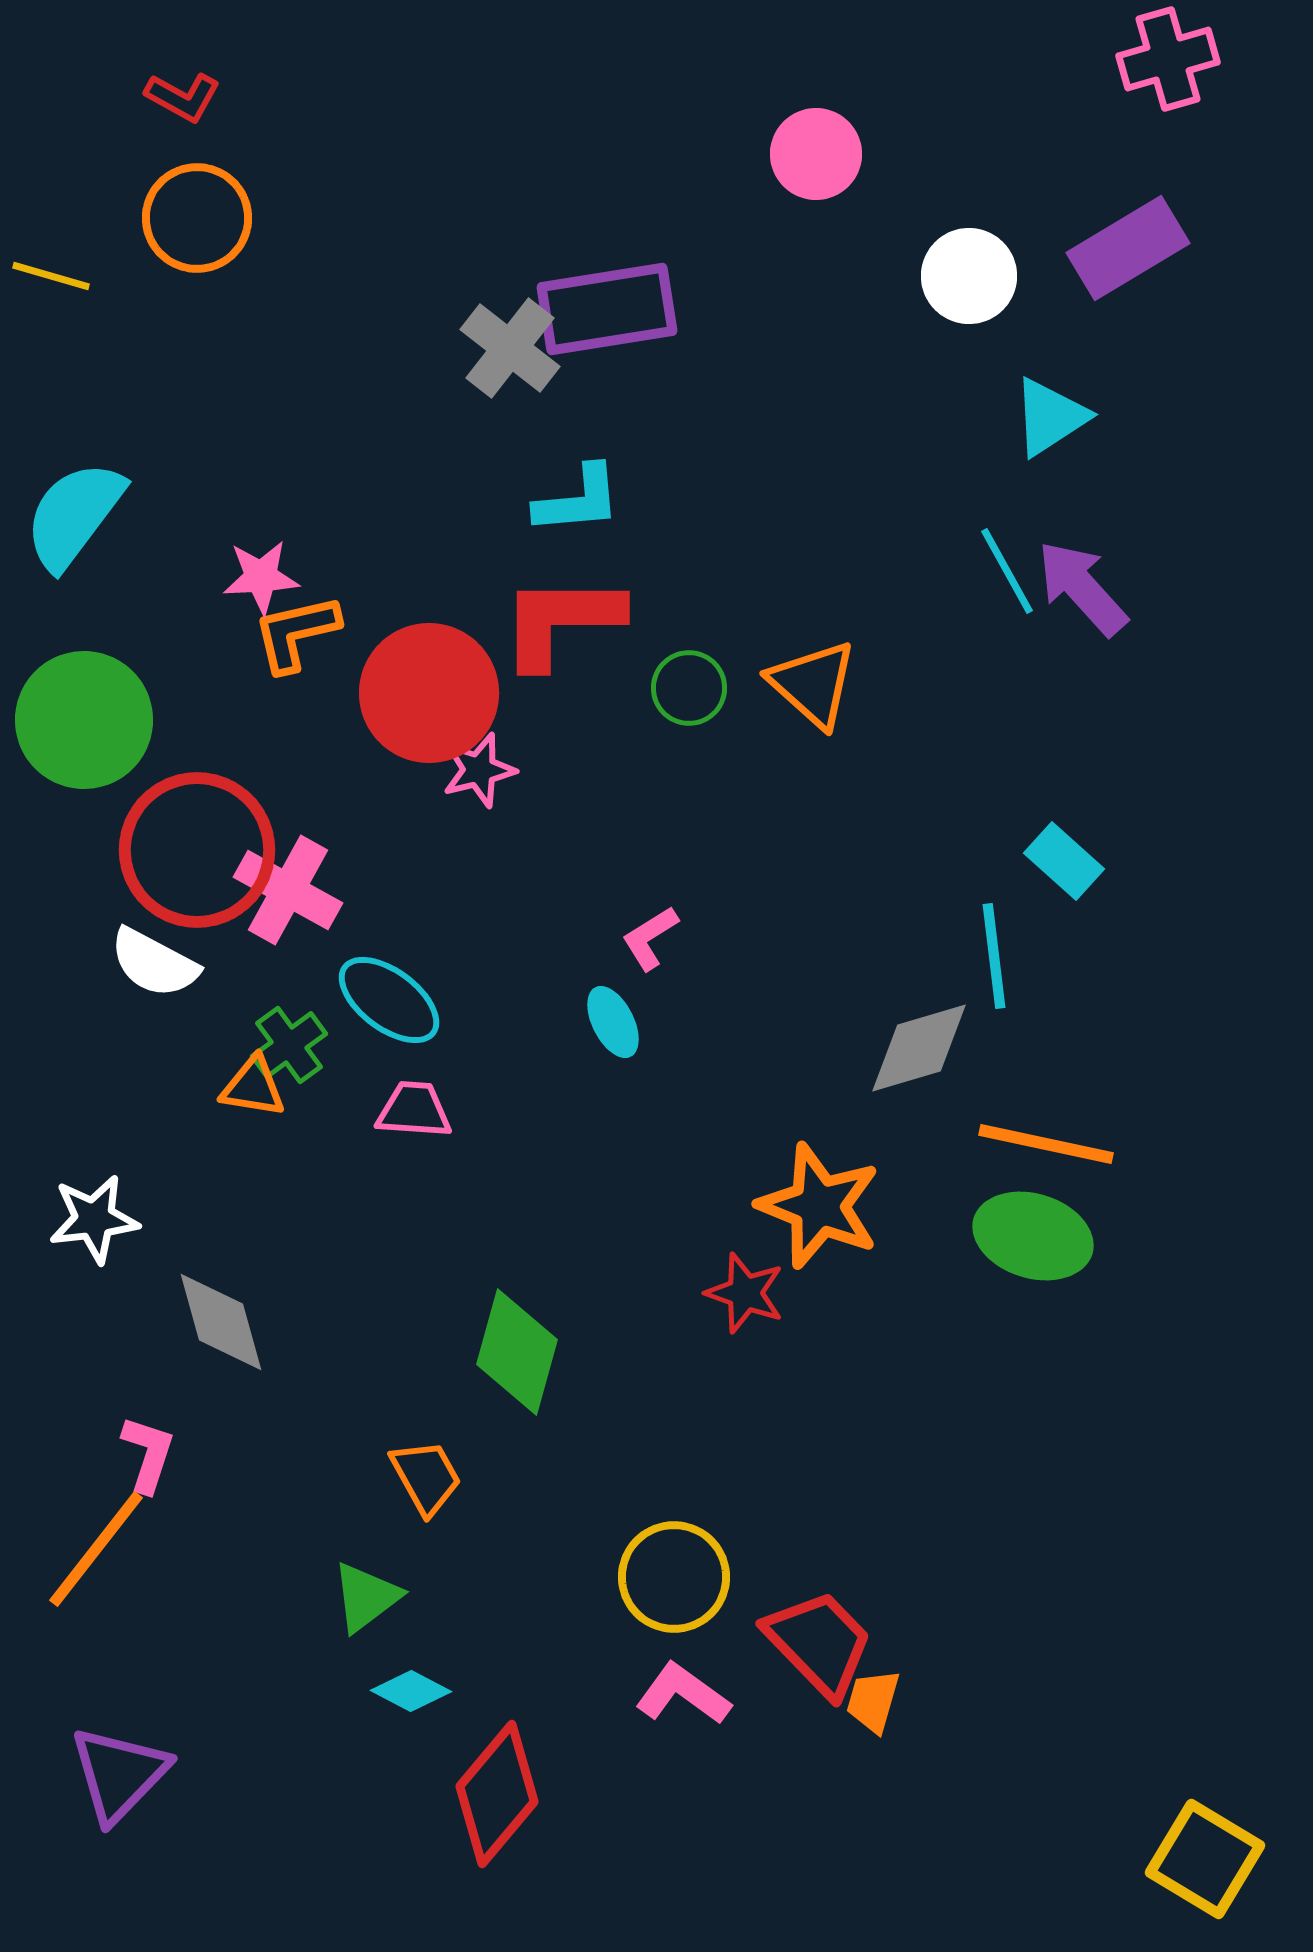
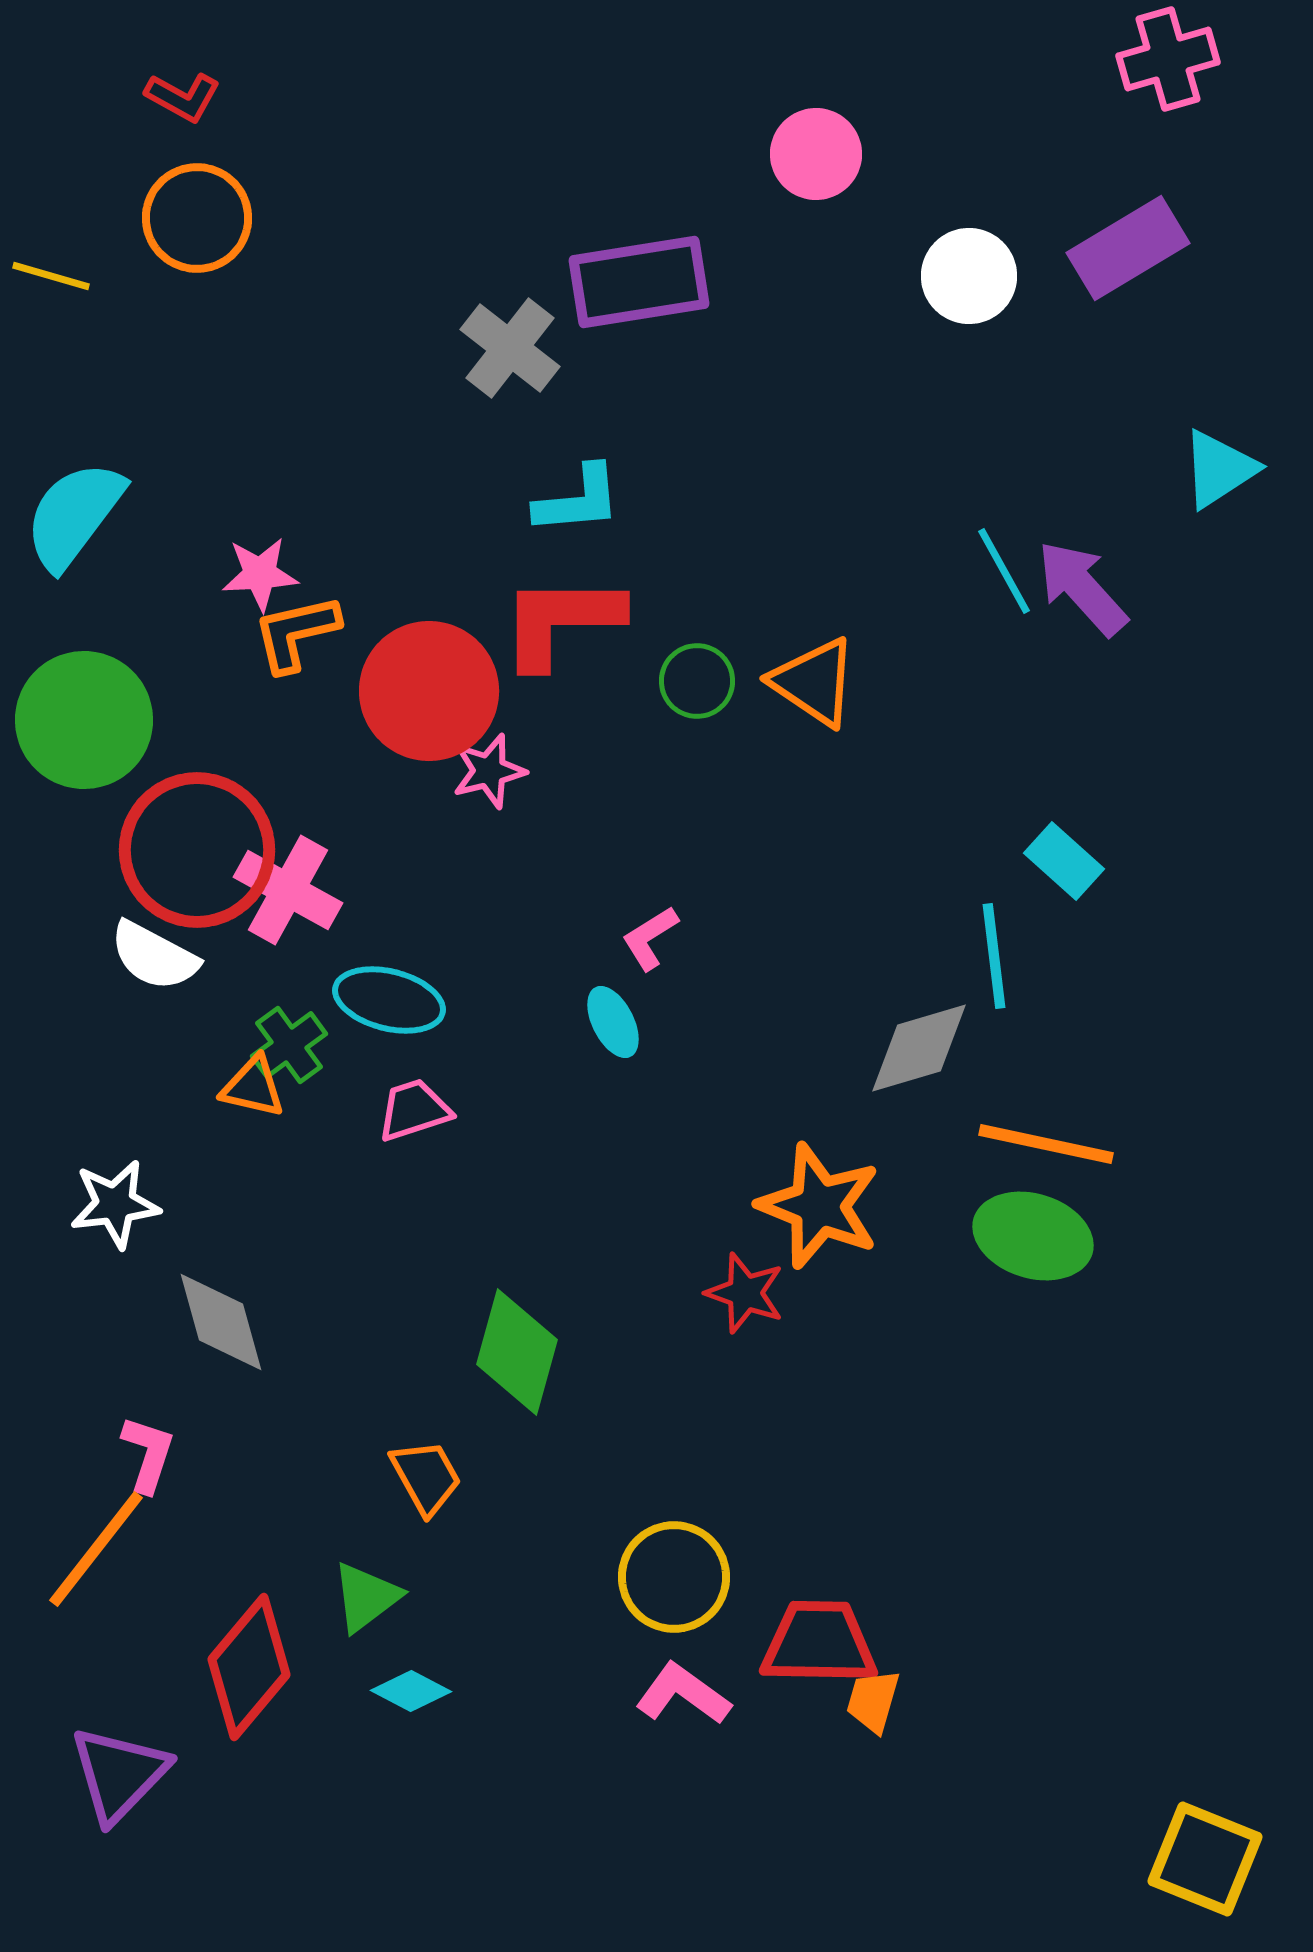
purple rectangle at (607, 309): moved 32 px right, 27 px up
cyan triangle at (1050, 417): moved 169 px right, 52 px down
cyan line at (1007, 571): moved 3 px left
pink star at (261, 577): moved 1 px left, 3 px up
orange triangle at (813, 684): moved 1 px right, 2 px up; rotated 8 degrees counterclockwise
green circle at (689, 688): moved 8 px right, 7 px up
red circle at (429, 693): moved 2 px up
pink star at (479, 770): moved 10 px right, 1 px down
white semicircle at (154, 963): moved 7 px up
cyan ellipse at (389, 1000): rotated 23 degrees counterclockwise
orange triangle at (253, 1087): rotated 4 degrees clockwise
pink trapezoid at (414, 1110): rotated 22 degrees counterclockwise
white star at (94, 1219): moved 21 px right, 15 px up
red trapezoid at (819, 1643): rotated 45 degrees counterclockwise
red diamond at (497, 1794): moved 248 px left, 127 px up
yellow square at (1205, 1859): rotated 9 degrees counterclockwise
